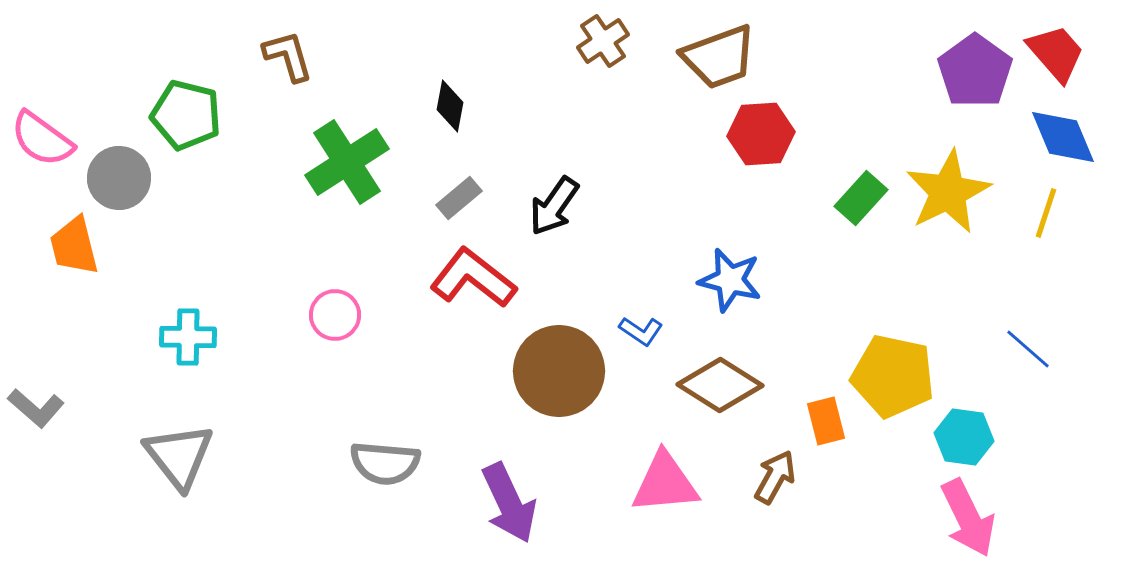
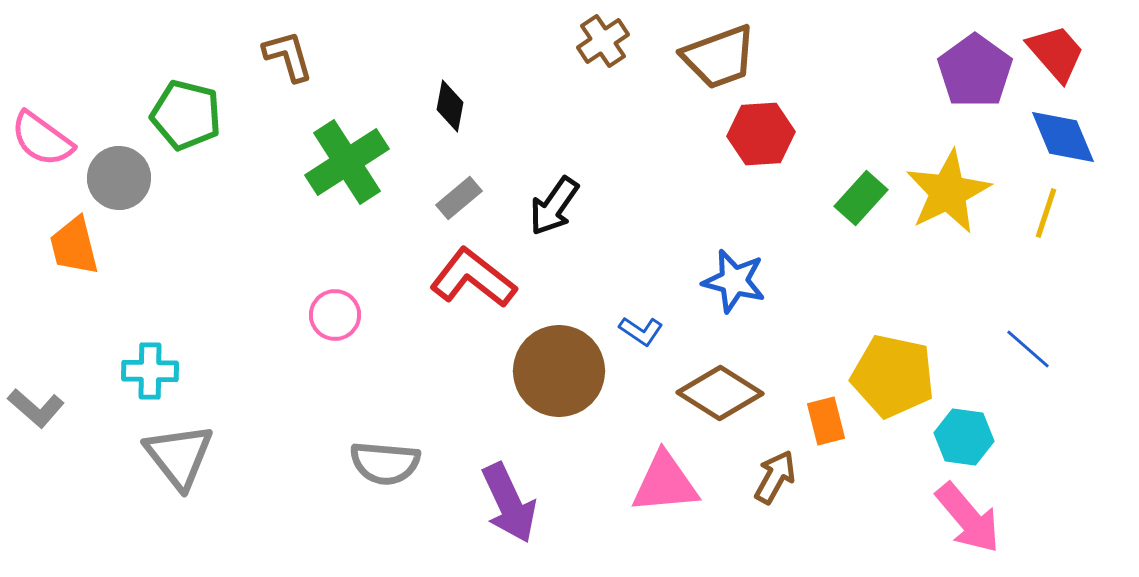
blue star: moved 4 px right, 1 px down
cyan cross: moved 38 px left, 34 px down
brown diamond: moved 8 px down
pink arrow: rotated 14 degrees counterclockwise
